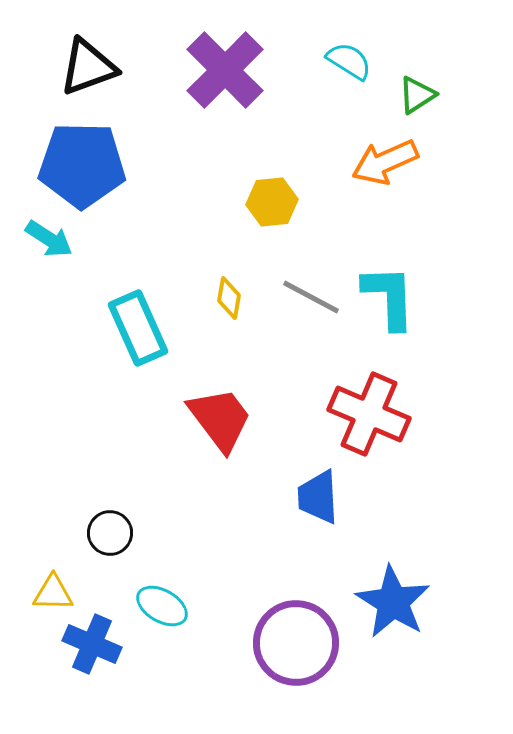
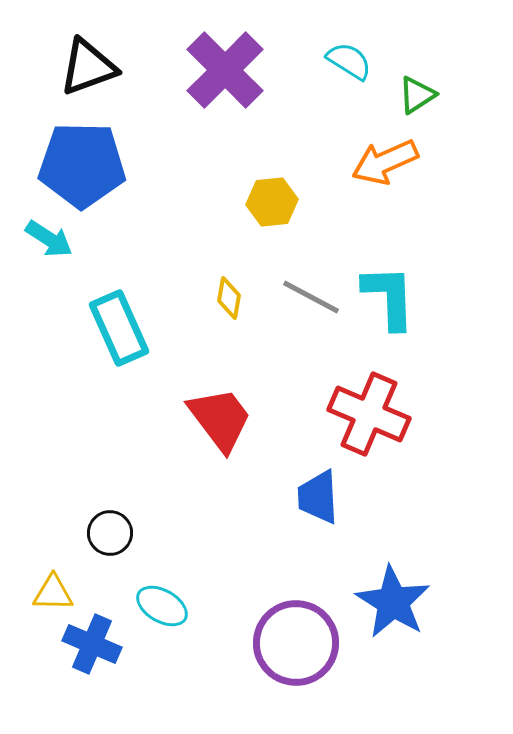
cyan rectangle: moved 19 px left
